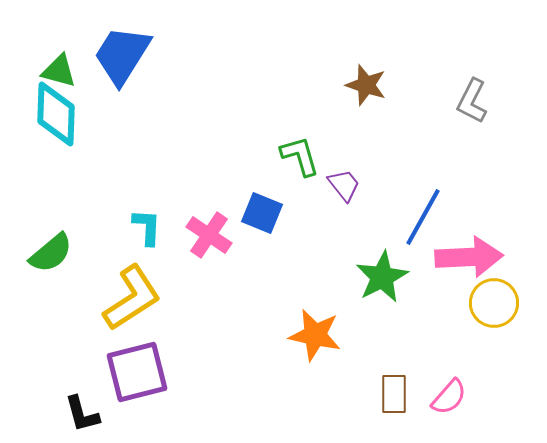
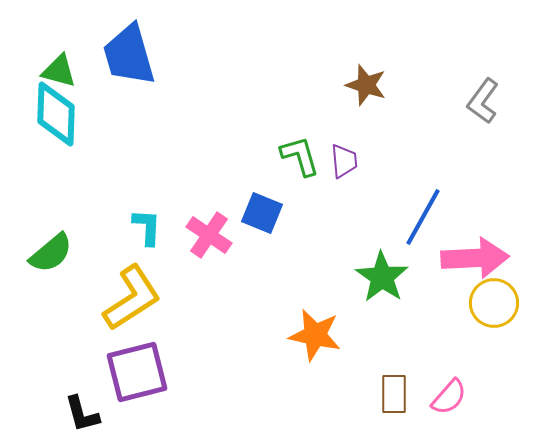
blue trapezoid: moved 7 px right; rotated 48 degrees counterclockwise
gray L-shape: moved 11 px right; rotated 9 degrees clockwise
purple trapezoid: moved 24 px up; rotated 33 degrees clockwise
pink arrow: moved 6 px right, 1 px down
green star: rotated 10 degrees counterclockwise
